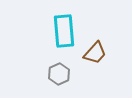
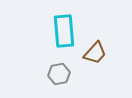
gray hexagon: rotated 15 degrees clockwise
